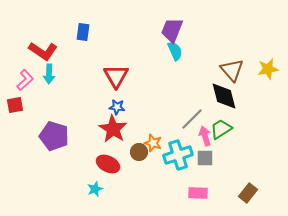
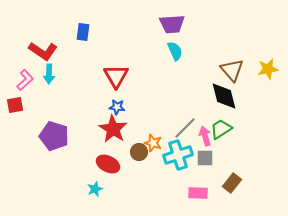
purple trapezoid: moved 6 px up; rotated 116 degrees counterclockwise
gray line: moved 7 px left, 9 px down
brown rectangle: moved 16 px left, 10 px up
